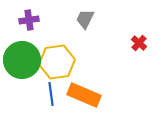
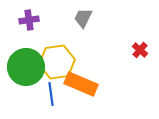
gray trapezoid: moved 2 px left, 1 px up
red cross: moved 1 px right, 7 px down
green circle: moved 4 px right, 7 px down
orange rectangle: moved 3 px left, 11 px up
